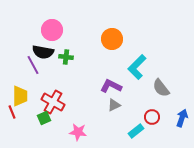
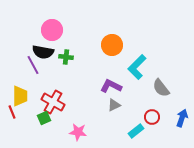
orange circle: moved 6 px down
